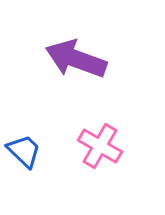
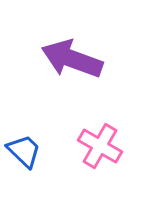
purple arrow: moved 4 px left
